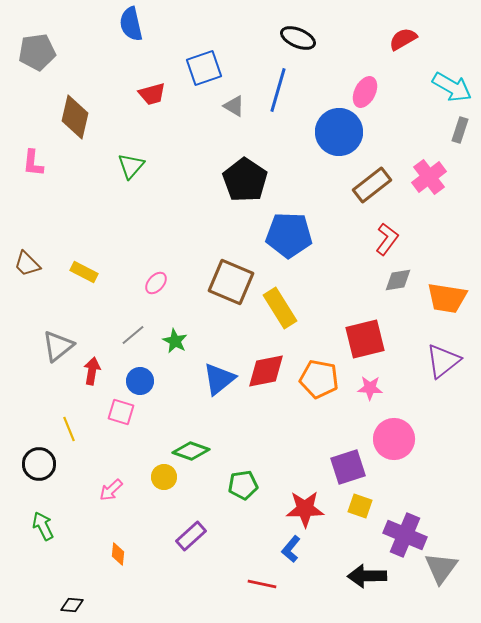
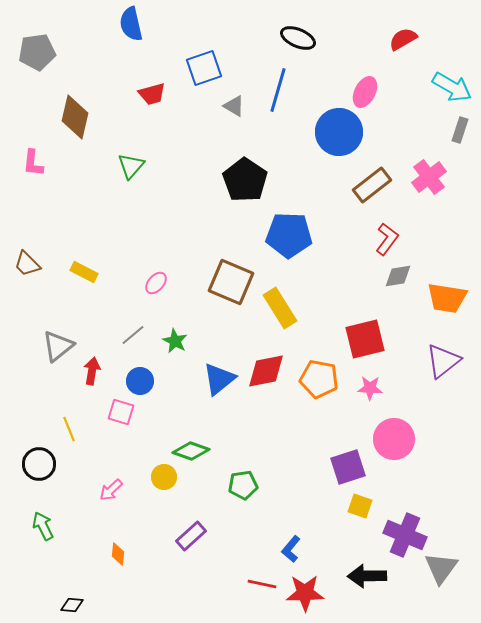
gray diamond at (398, 280): moved 4 px up
red star at (305, 509): moved 84 px down
